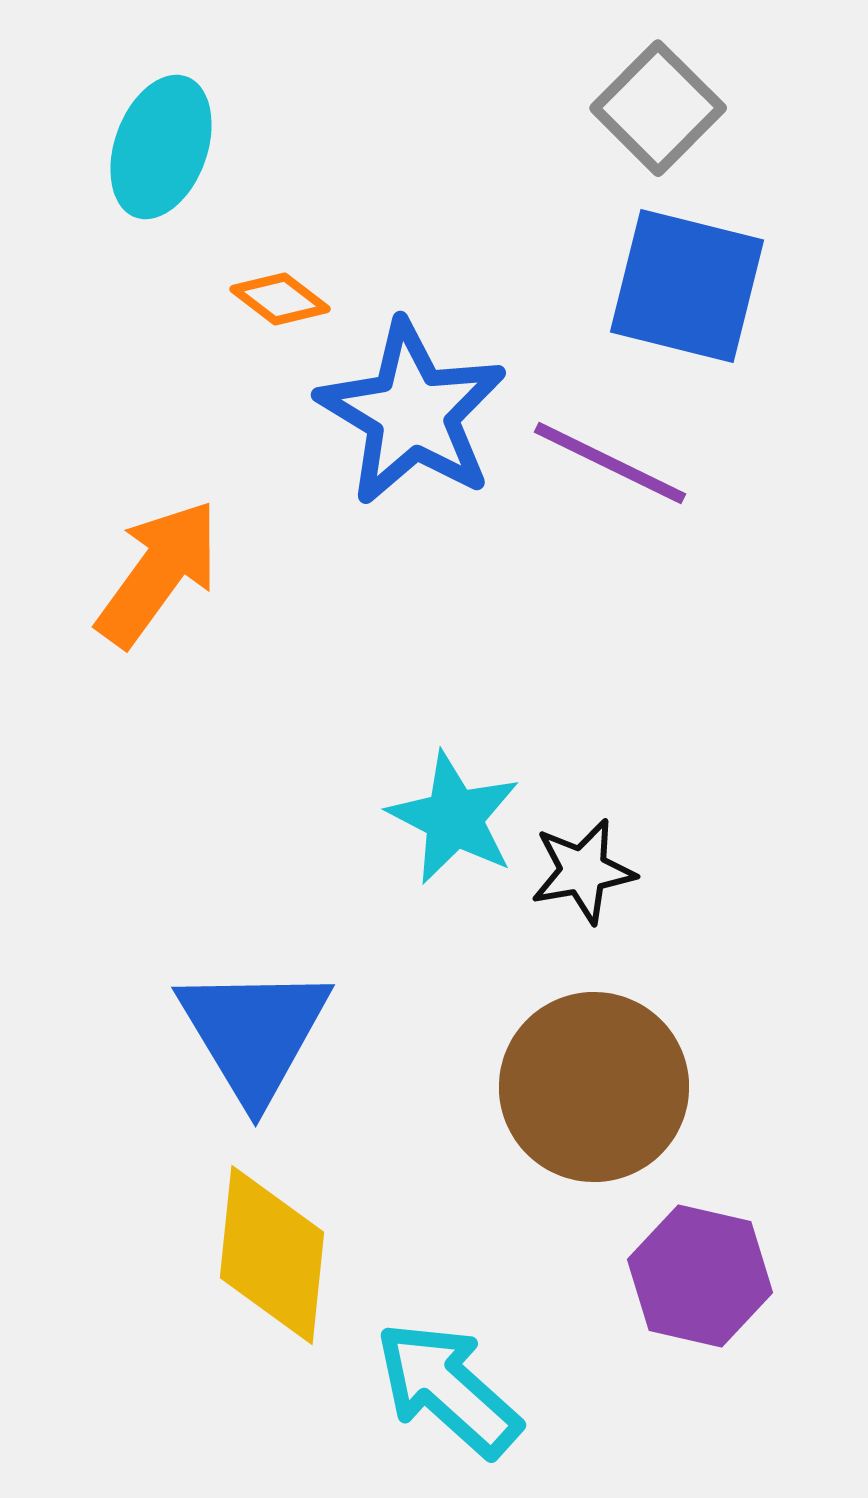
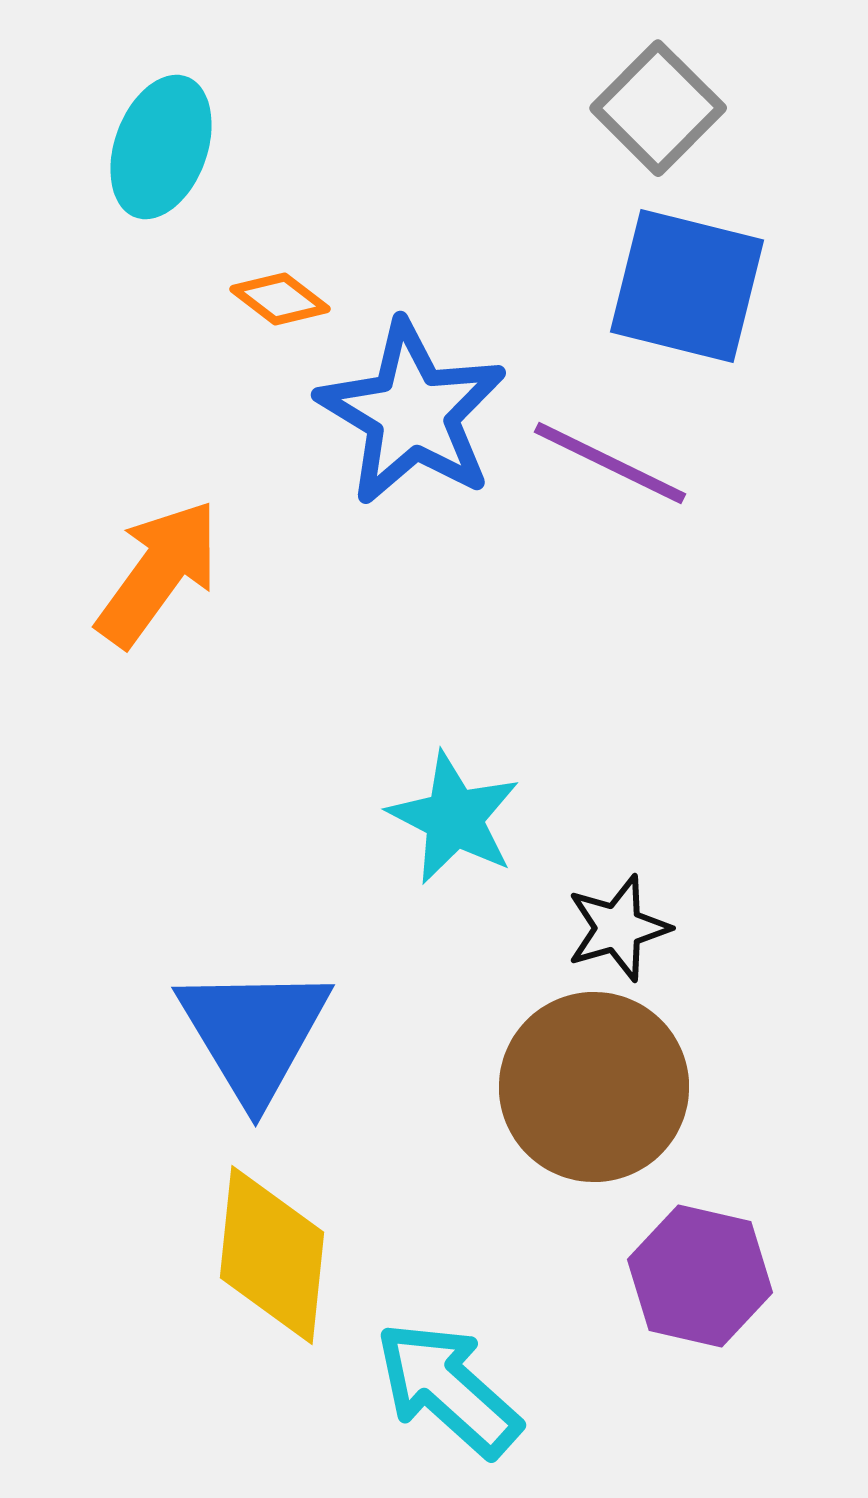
black star: moved 35 px right, 57 px down; rotated 6 degrees counterclockwise
